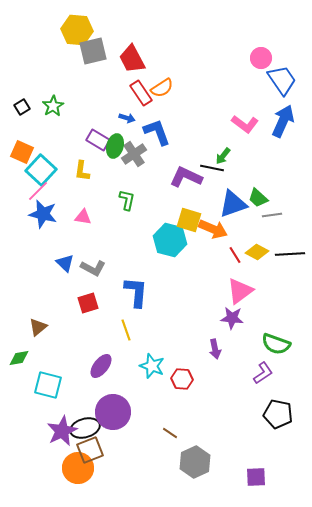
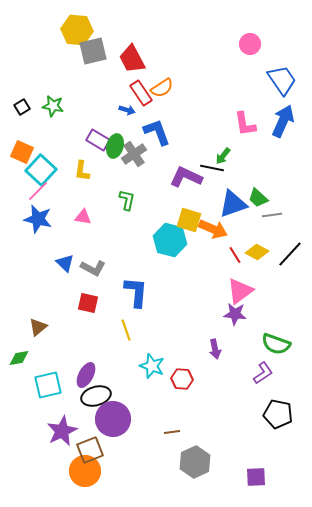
pink circle at (261, 58): moved 11 px left, 14 px up
green star at (53, 106): rotated 30 degrees counterclockwise
blue arrow at (127, 118): moved 8 px up
pink L-shape at (245, 124): rotated 44 degrees clockwise
blue star at (43, 214): moved 5 px left, 5 px down
black line at (290, 254): rotated 44 degrees counterclockwise
red square at (88, 303): rotated 30 degrees clockwise
purple star at (232, 318): moved 3 px right, 4 px up
purple ellipse at (101, 366): moved 15 px left, 9 px down; rotated 10 degrees counterclockwise
cyan square at (48, 385): rotated 28 degrees counterclockwise
purple circle at (113, 412): moved 7 px down
black ellipse at (85, 428): moved 11 px right, 32 px up
brown line at (170, 433): moved 2 px right, 1 px up; rotated 42 degrees counterclockwise
orange circle at (78, 468): moved 7 px right, 3 px down
